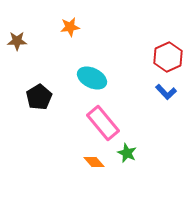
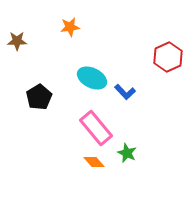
blue L-shape: moved 41 px left
pink rectangle: moved 7 px left, 5 px down
